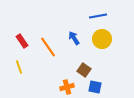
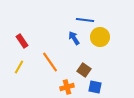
blue line: moved 13 px left, 4 px down; rotated 18 degrees clockwise
yellow circle: moved 2 px left, 2 px up
orange line: moved 2 px right, 15 px down
yellow line: rotated 48 degrees clockwise
